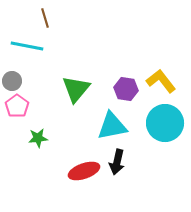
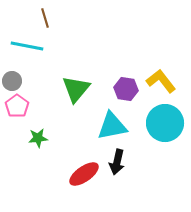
red ellipse: moved 3 px down; rotated 16 degrees counterclockwise
